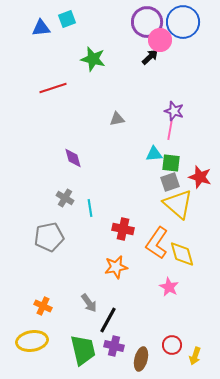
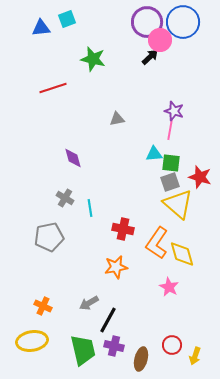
gray arrow: rotated 96 degrees clockwise
